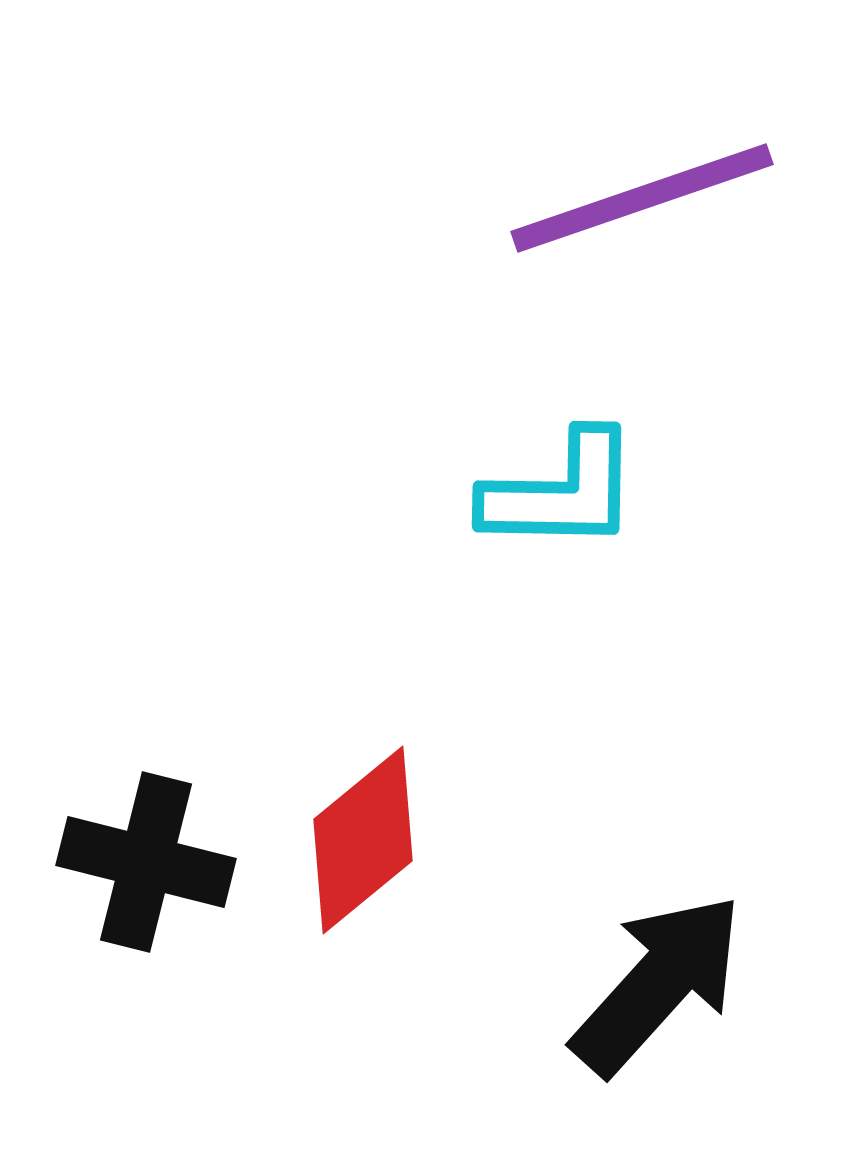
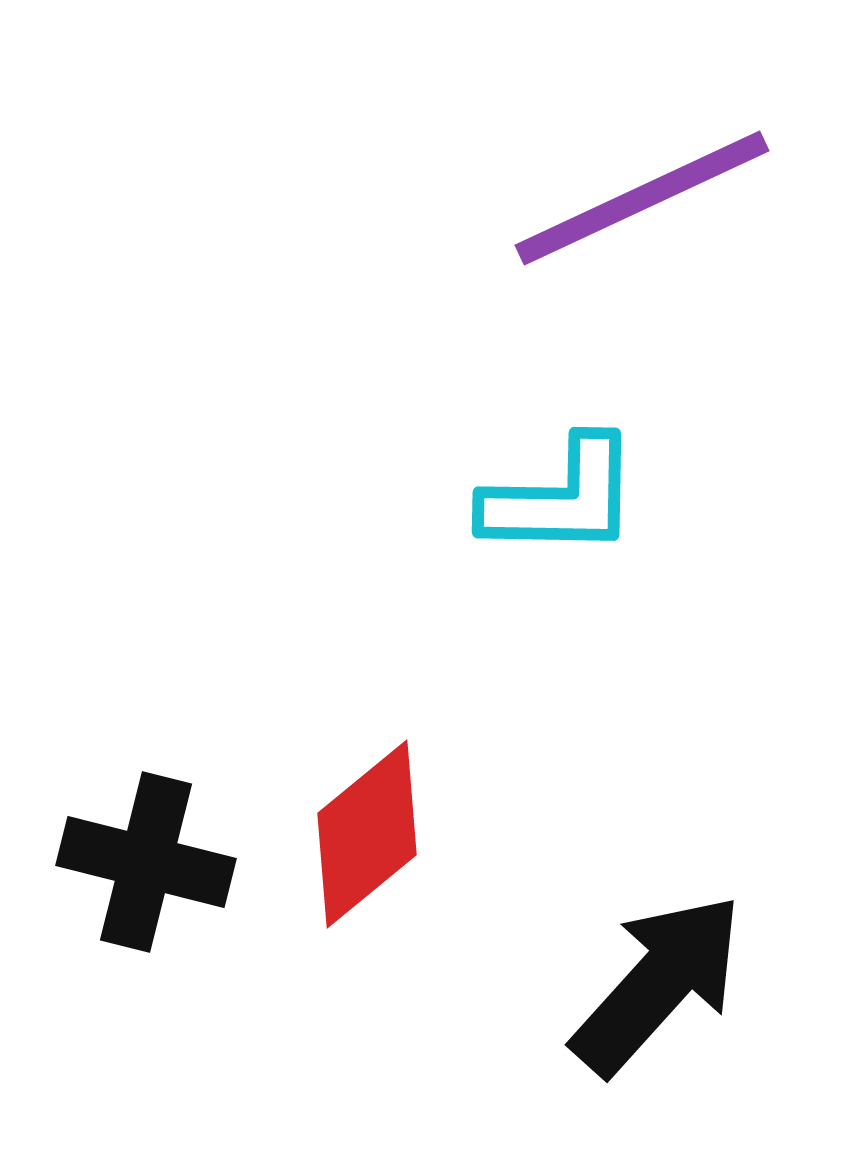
purple line: rotated 6 degrees counterclockwise
cyan L-shape: moved 6 px down
red diamond: moved 4 px right, 6 px up
